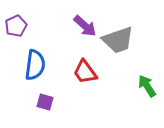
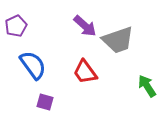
blue semicircle: moved 2 px left; rotated 44 degrees counterclockwise
